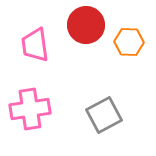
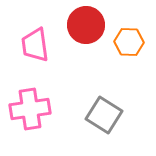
gray square: rotated 30 degrees counterclockwise
